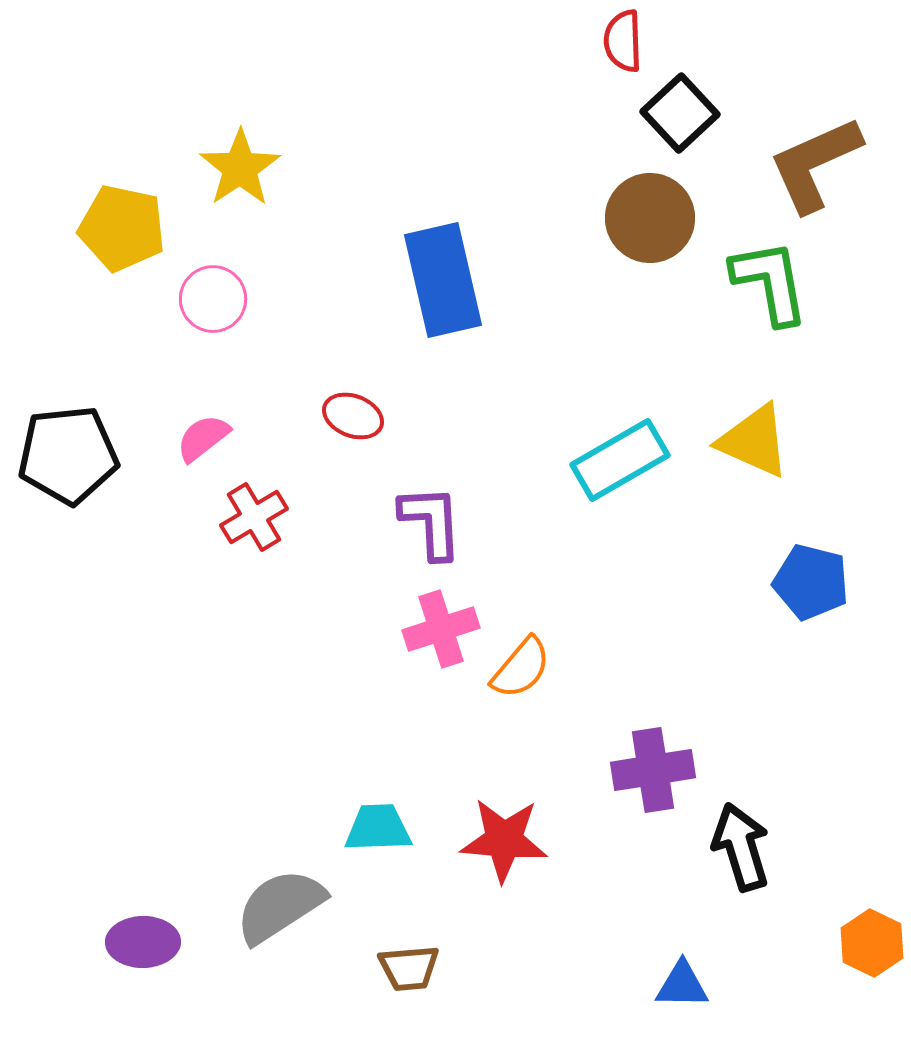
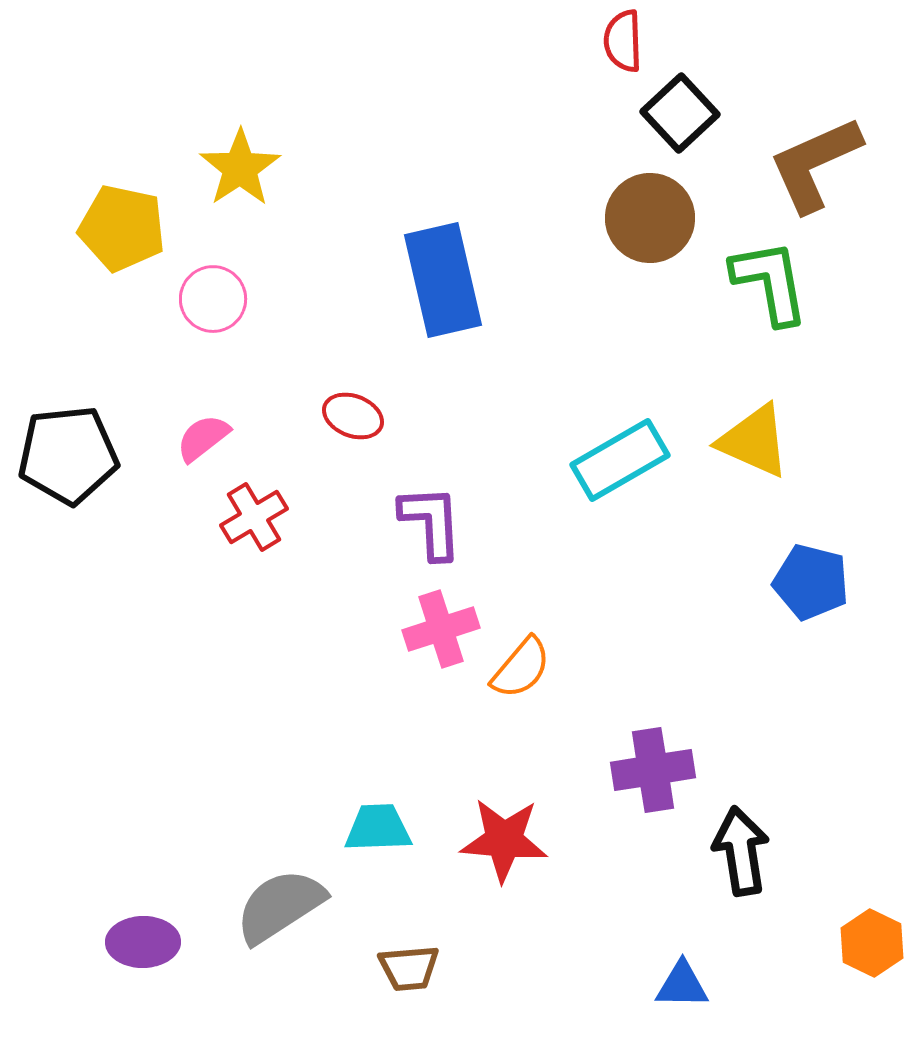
black arrow: moved 4 px down; rotated 8 degrees clockwise
